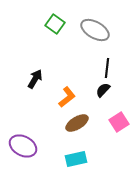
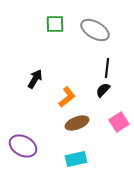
green square: rotated 36 degrees counterclockwise
brown ellipse: rotated 10 degrees clockwise
